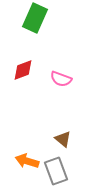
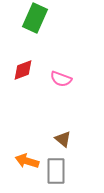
gray rectangle: rotated 20 degrees clockwise
